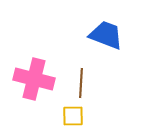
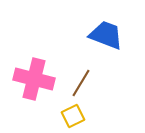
brown line: rotated 28 degrees clockwise
yellow square: rotated 25 degrees counterclockwise
